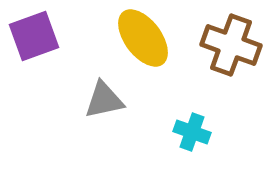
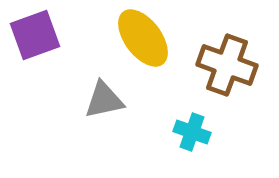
purple square: moved 1 px right, 1 px up
brown cross: moved 4 px left, 20 px down
